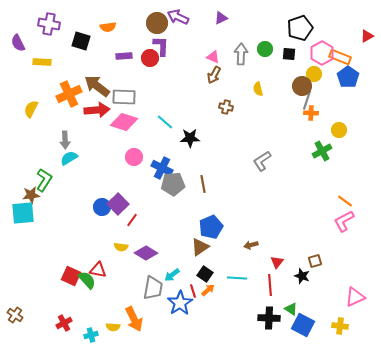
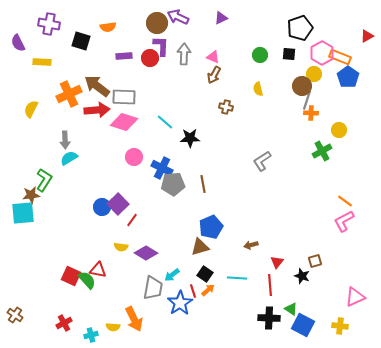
green circle at (265, 49): moved 5 px left, 6 px down
gray arrow at (241, 54): moved 57 px left
brown triangle at (200, 247): rotated 18 degrees clockwise
